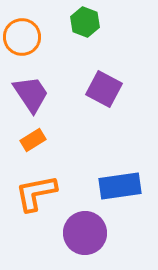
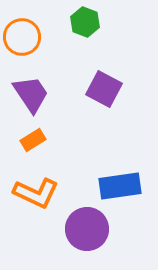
orange L-shape: rotated 144 degrees counterclockwise
purple circle: moved 2 px right, 4 px up
